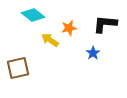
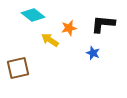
black L-shape: moved 2 px left
blue star: rotated 16 degrees counterclockwise
